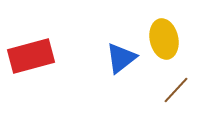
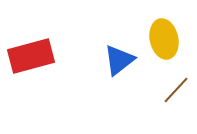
blue triangle: moved 2 px left, 2 px down
